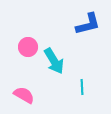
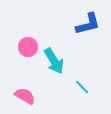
cyan line: rotated 42 degrees counterclockwise
pink semicircle: moved 1 px right, 1 px down
